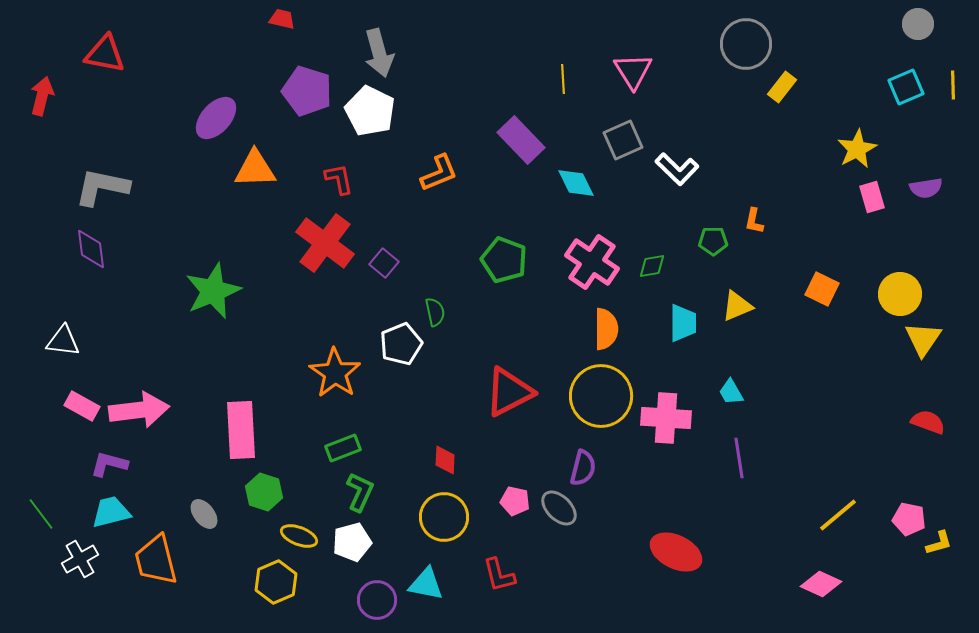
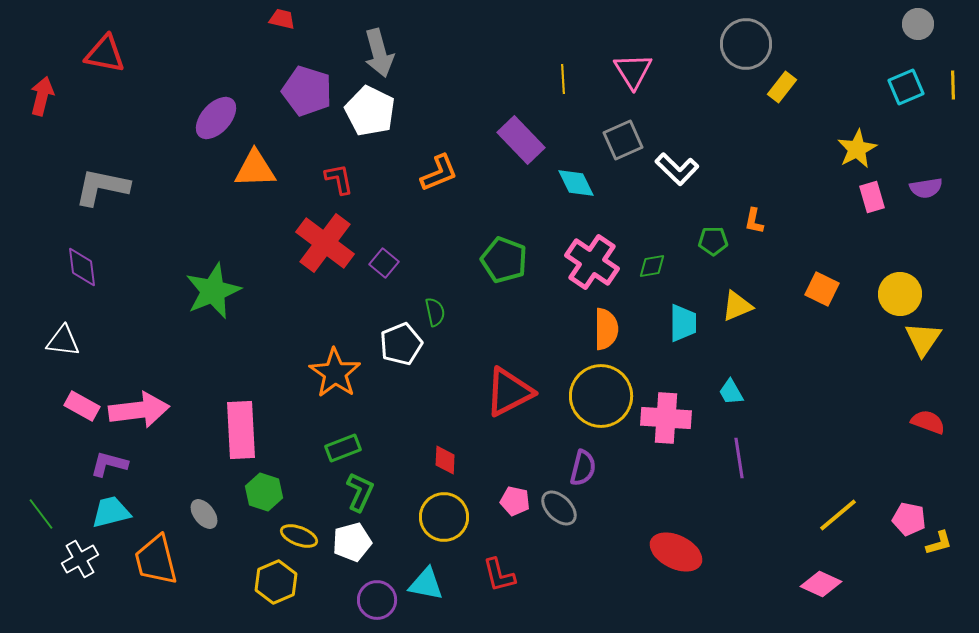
purple diamond at (91, 249): moved 9 px left, 18 px down
